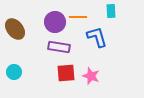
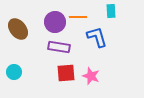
brown ellipse: moved 3 px right
